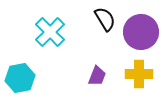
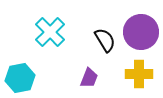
black semicircle: moved 21 px down
purple trapezoid: moved 8 px left, 2 px down
